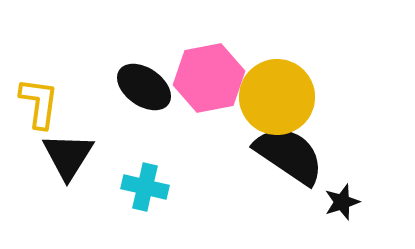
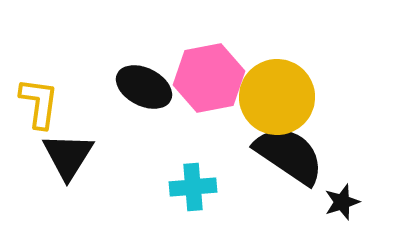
black ellipse: rotated 8 degrees counterclockwise
cyan cross: moved 48 px right; rotated 18 degrees counterclockwise
